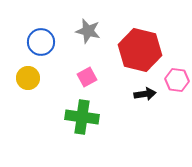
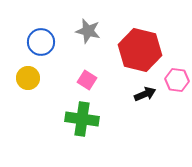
pink square: moved 3 px down; rotated 30 degrees counterclockwise
black arrow: rotated 15 degrees counterclockwise
green cross: moved 2 px down
